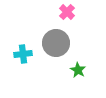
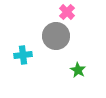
gray circle: moved 7 px up
cyan cross: moved 1 px down
